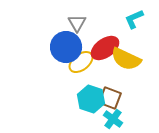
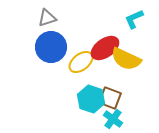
gray triangle: moved 30 px left, 5 px up; rotated 42 degrees clockwise
blue circle: moved 15 px left
